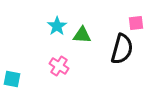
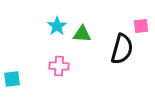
pink square: moved 5 px right, 3 px down
green triangle: moved 1 px up
pink cross: rotated 30 degrees counterclockwise
cyan square: rotated 18 degrees counterclockwise
